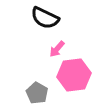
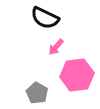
pink arrow: moved 1 px left, 2 px up
pink hexagon: moved 3 px right
